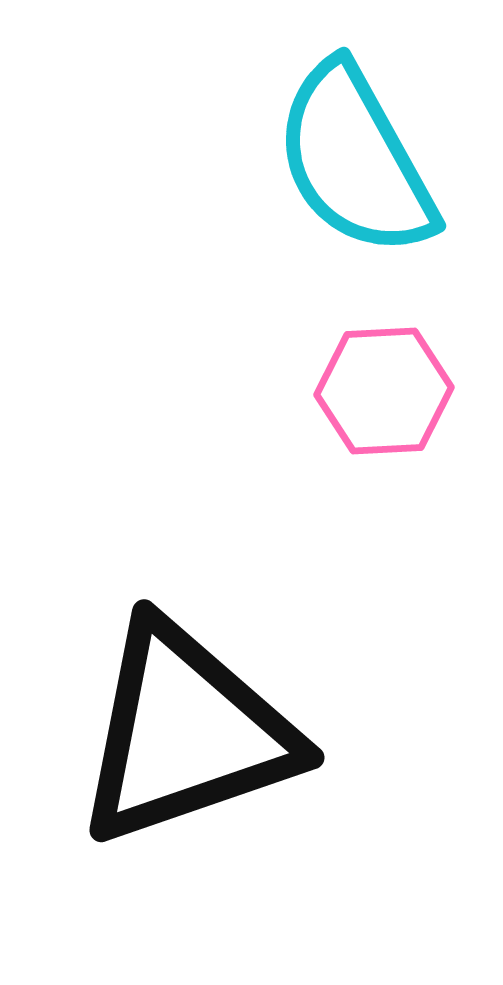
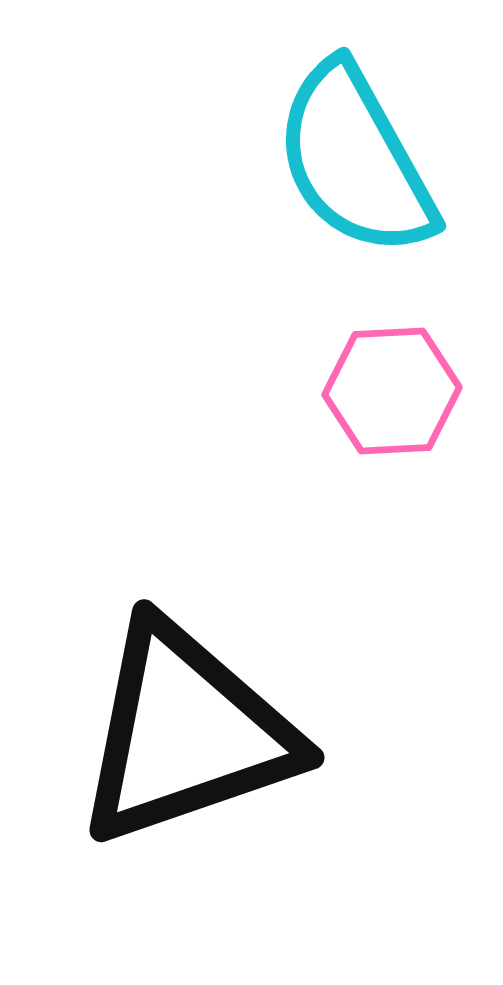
pink hexagon: moved 8 px right
